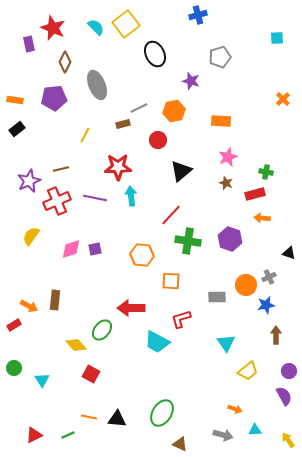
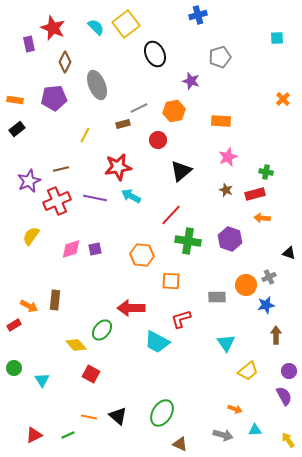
red star at (118, 167): rotated 8 degrees counterclockwise
brown star at (226, 183): moved 7 px down
cyan arrow at (131, 196): rotated 54 degrees counterclockwise
black triangle at (117, 419): moved 1 px right, 3 px up; rotated 36 degrees clockwise
